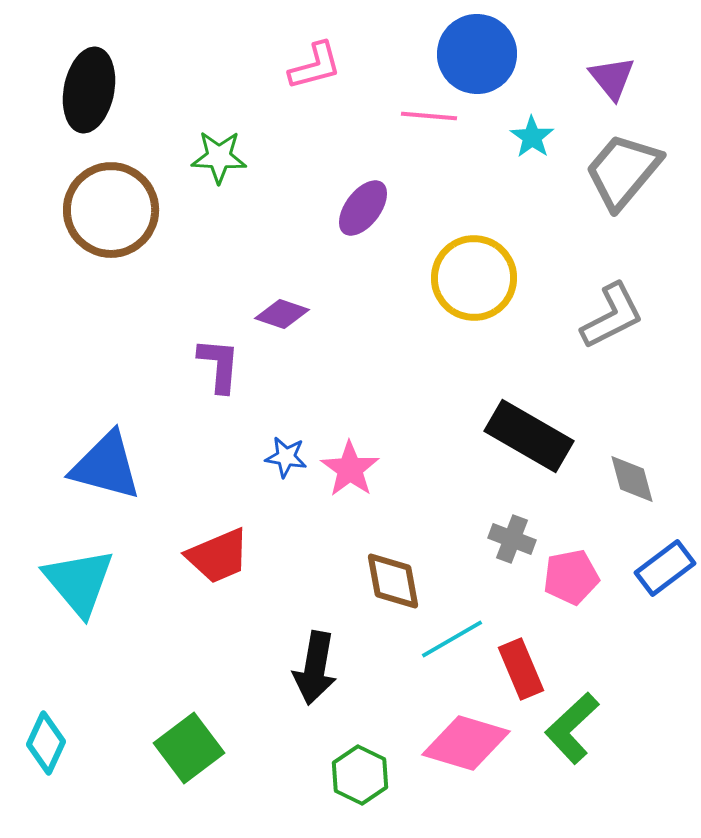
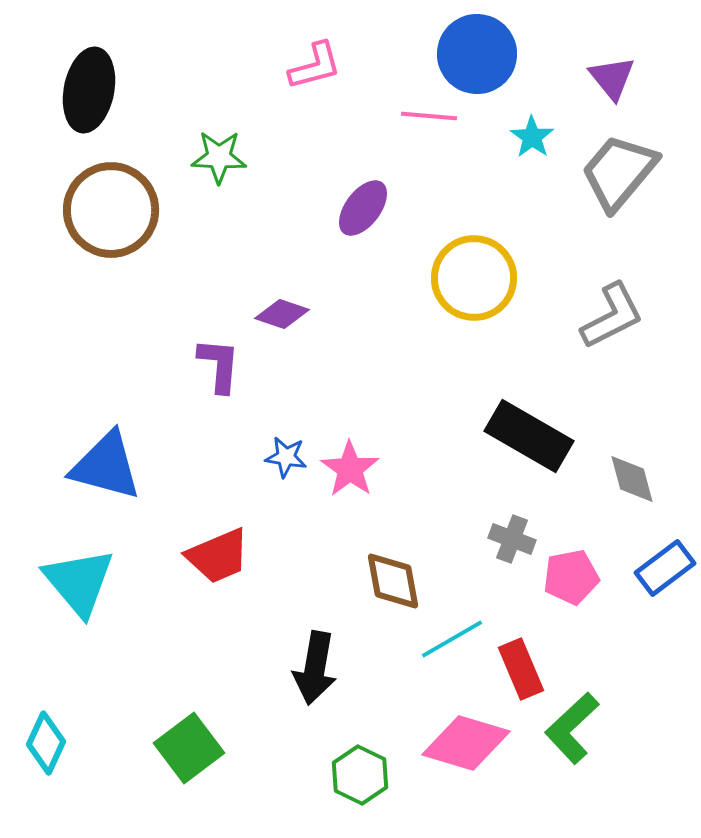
gray trapezoid: moved 4 px left, 1 px down
